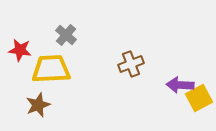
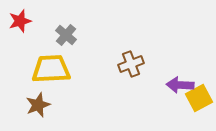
red star: moved 29 px up; rotated 25 degrees counterclockwise
